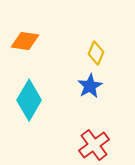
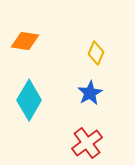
blue star: moved 7 px down
red cross: moved 7 px left, 2 px up
